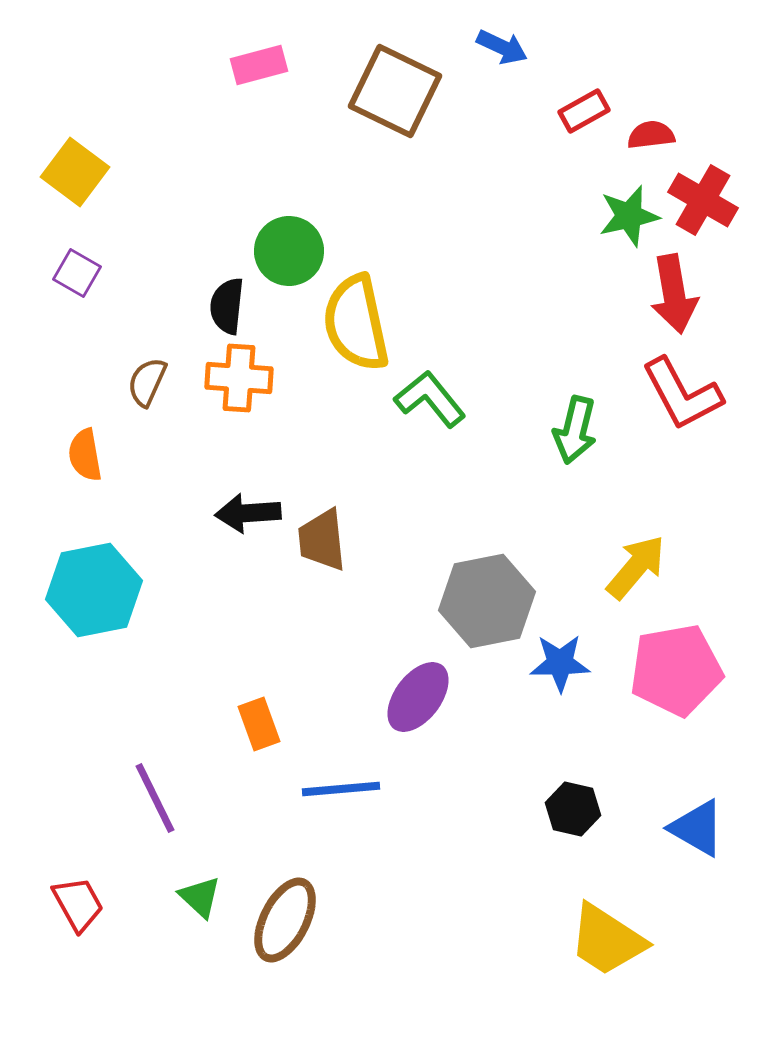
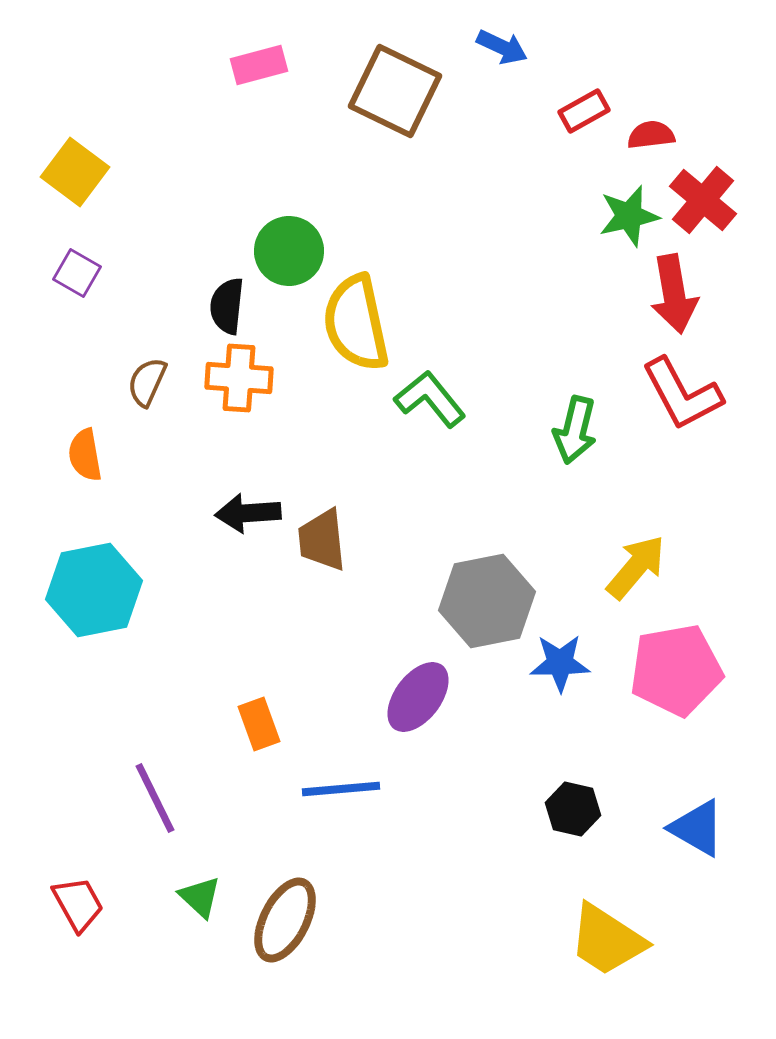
red cross: rotated 10 degrees clockwise
